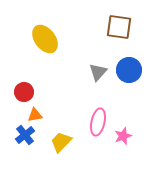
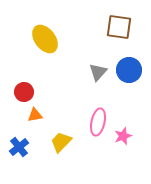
blue cross: moved 6 px left, 12 px down
